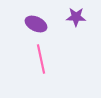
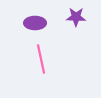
purple ellipse: moved 1 px left, 1 px up; rotated 25 degrees counterclockwise
